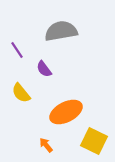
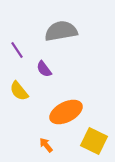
yellow semicircle: moved 2 px left, 2 px up
